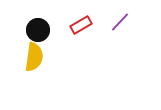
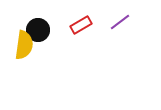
purple line: rotated 10 degrees clockwise
yellow semicircle: moved 10 px left, 12 px up
